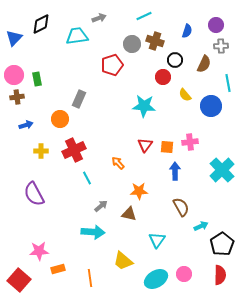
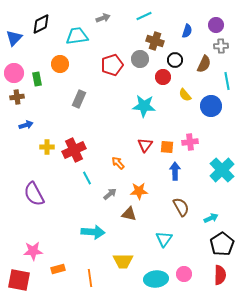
gray arrow at (99, 18): moved 4 px right
gray circle at (132, 44): moved 8 px right, 15 px down
pink circle at (14, 75): moved 2 px up
cyan line at (228, 83): moved 1 px left, 2 px up
orange circle at (60, 119): moved 55 px up
yellow cross at (41, 151): moved 6 px right, 4 px up
gray arrow at (101, 206): moved 9 px right, 12 px up
cyan arrow at (201, 226): moved 10 px right, 8 px up
cyan triangle at (157, 240): moved 7 px right, 1 px up
pink star at (39, 251): moved 6 px left
yellow trapezoid at (123, 261): rotated 40 degrees counterclockwise
cyan ellipse at (156, 279): rotated 25 degrees clockwise
red square at (19, 280): rotated 30 degrees counterclockwise
